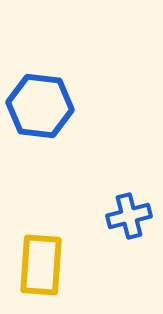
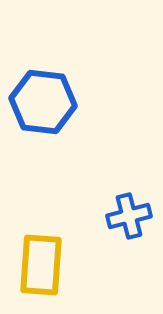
blue hexagon: moved 3 px right, 4 px up
